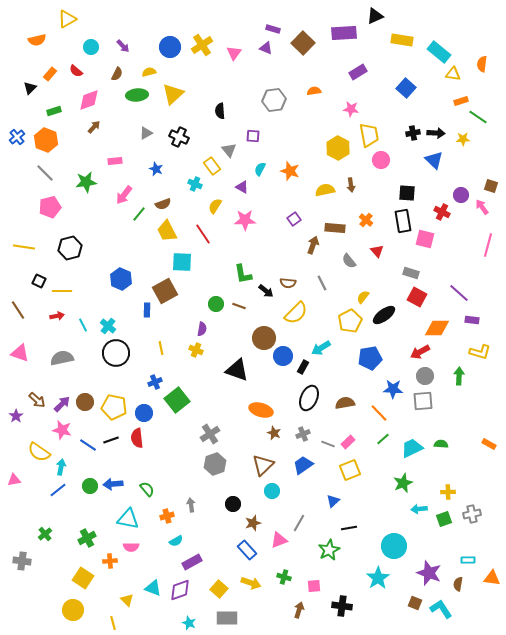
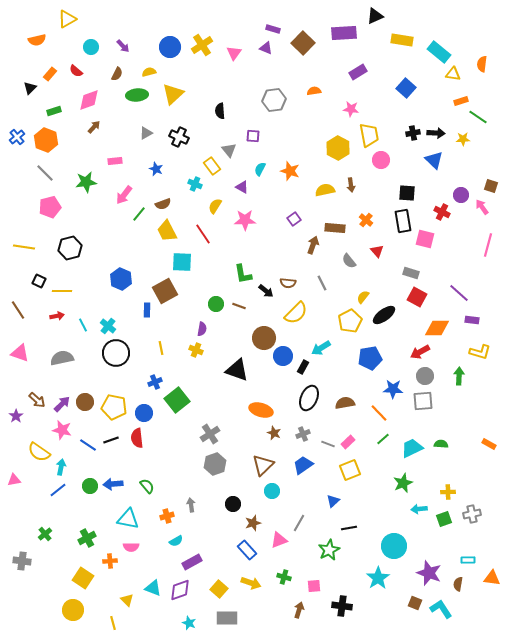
green semicircle at (147, 489): moved 3 px up
